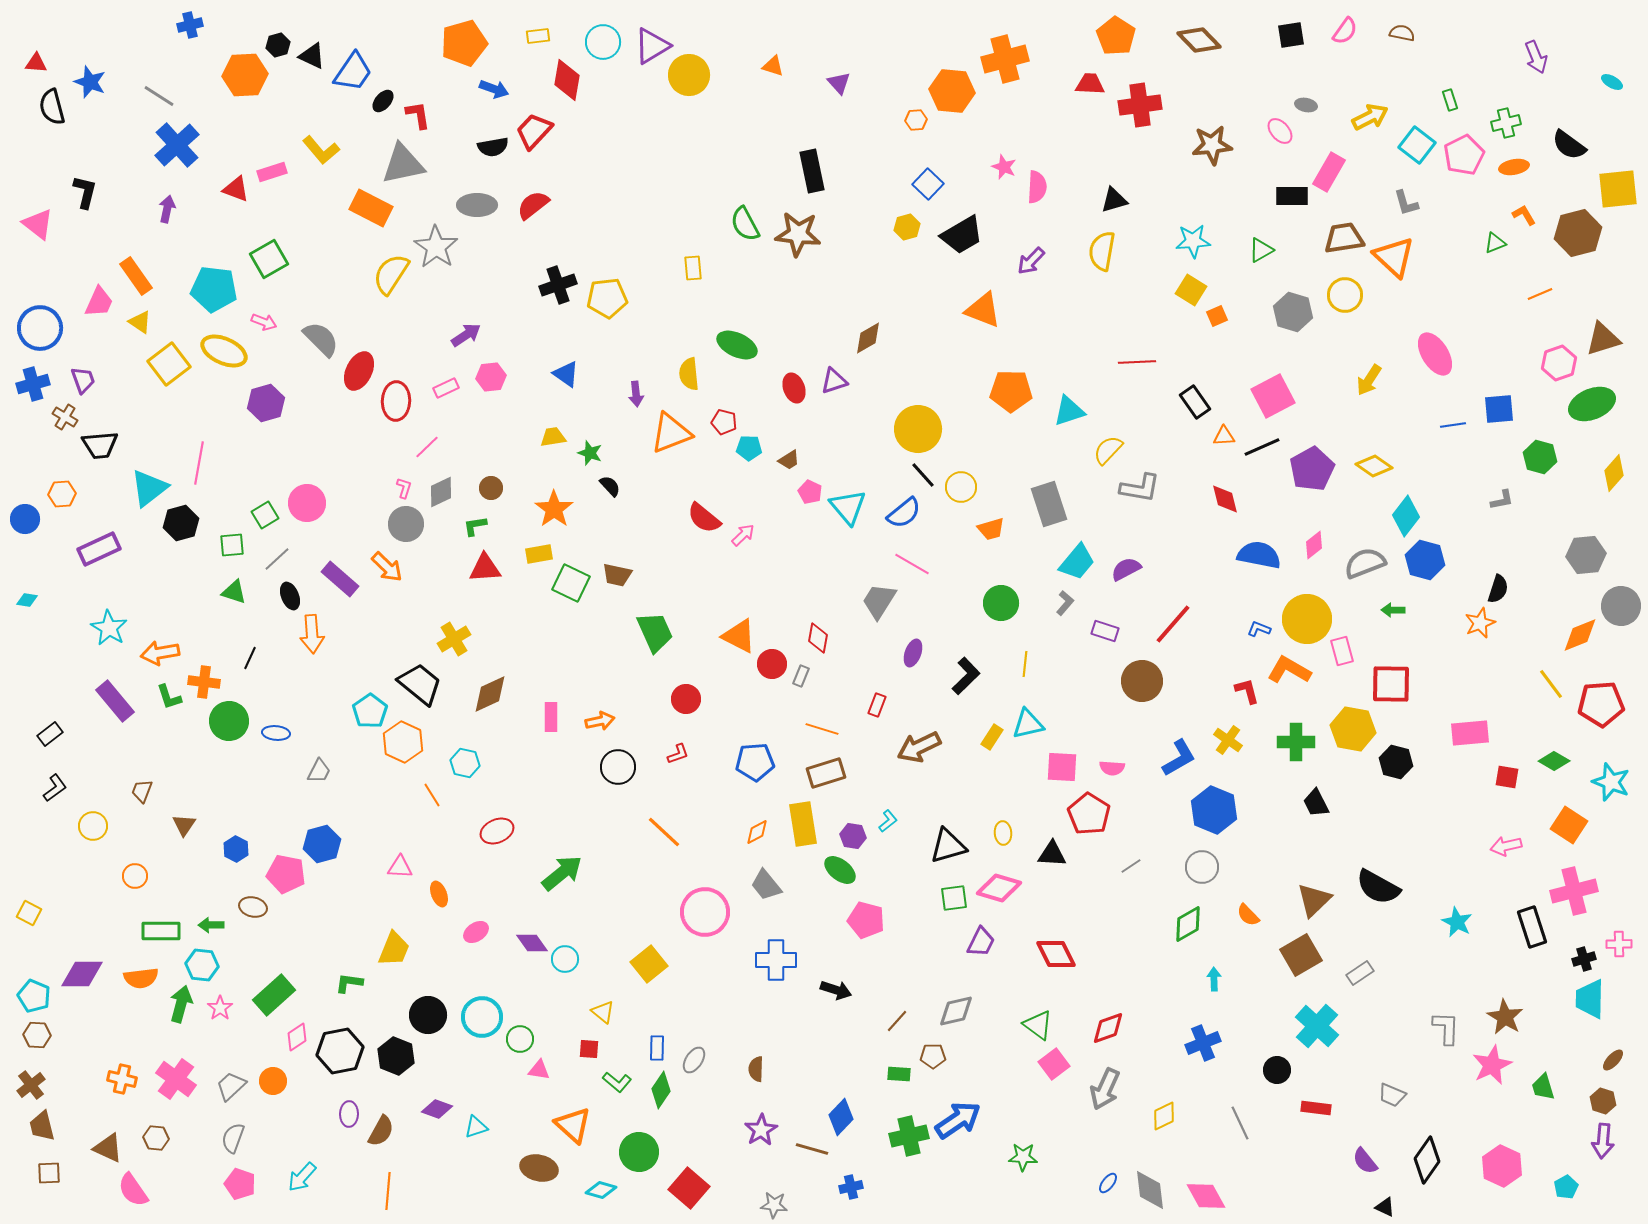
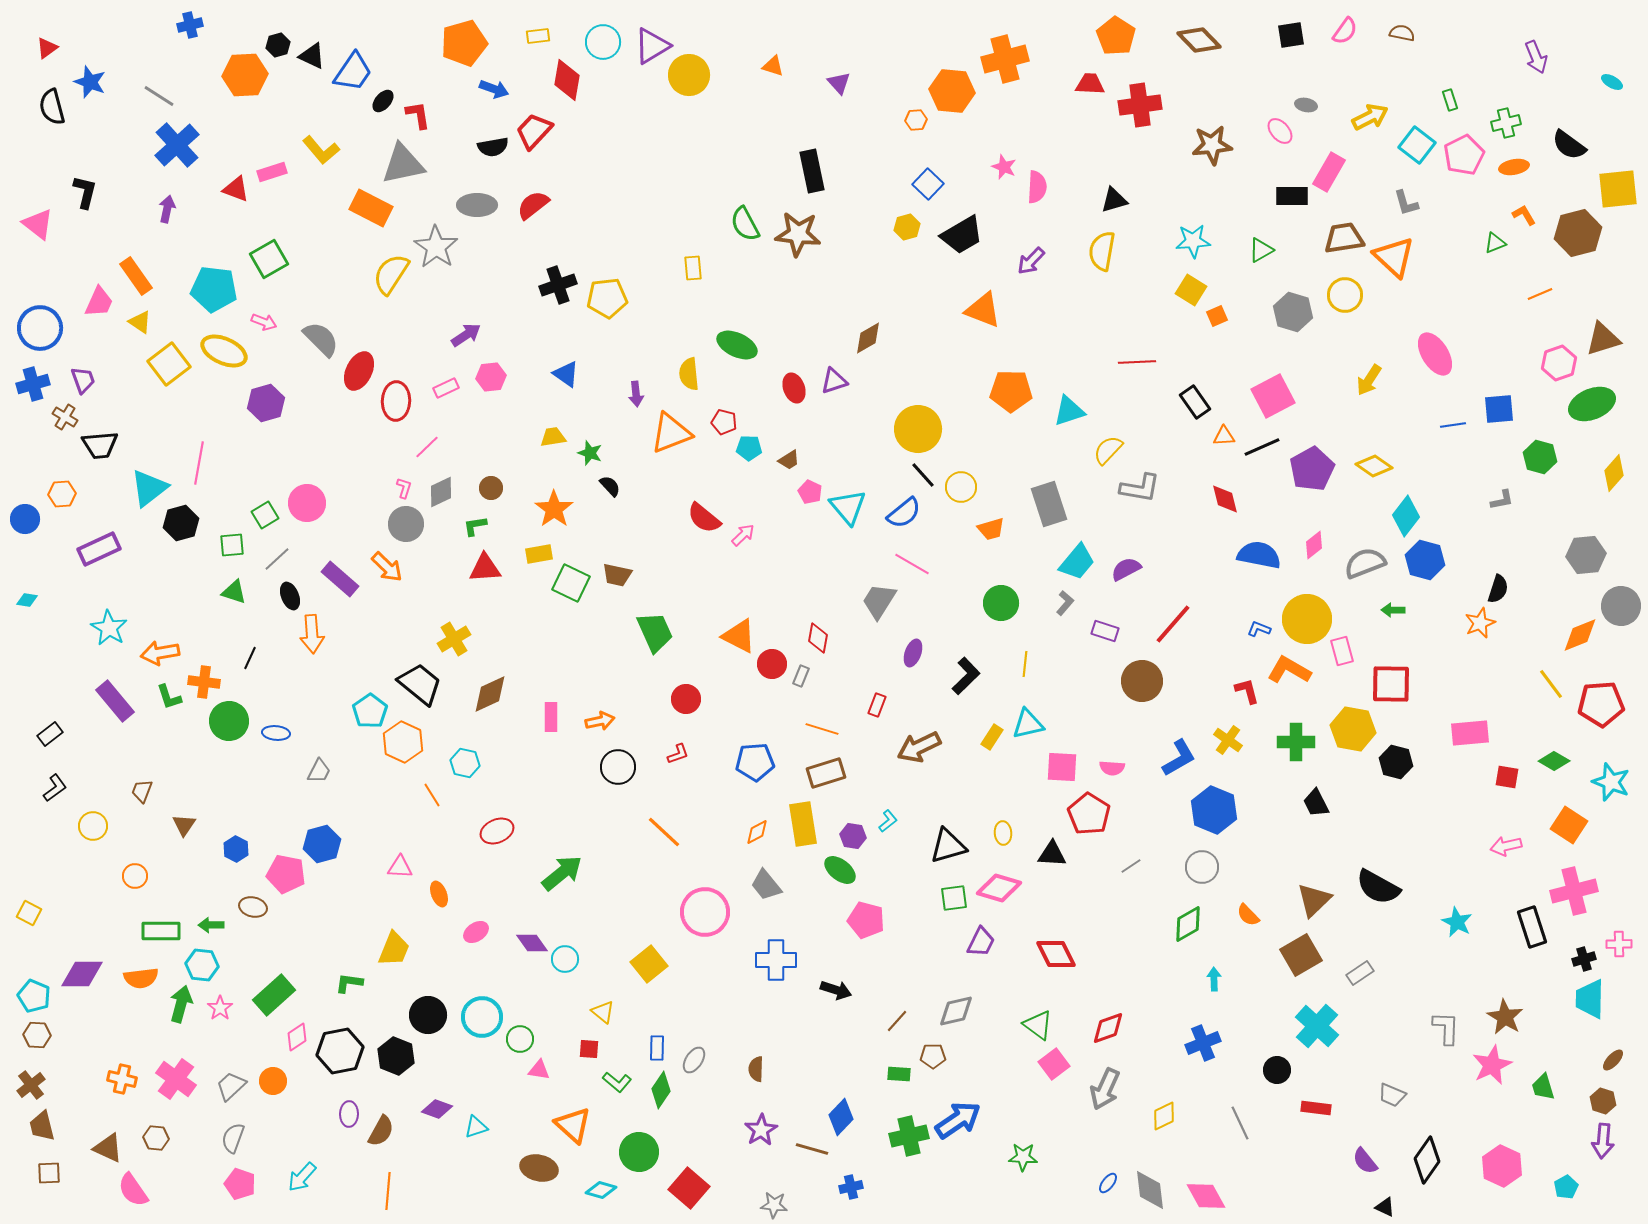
red triangle at (36, 63): moved 11 px right, 15 px up; rotated 40 degrees counterclockwise
